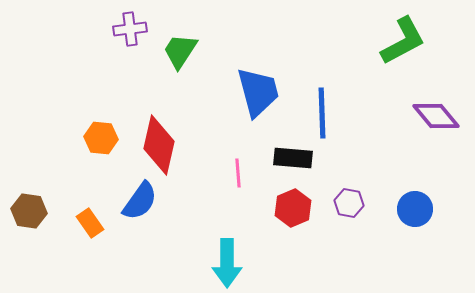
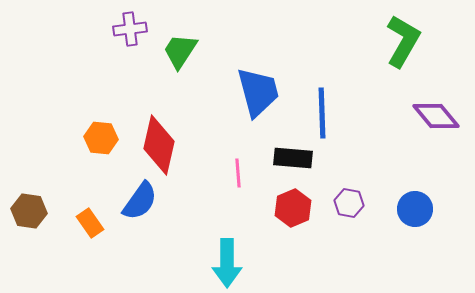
green L-shape: rotated 32 degrees counterclockwise
